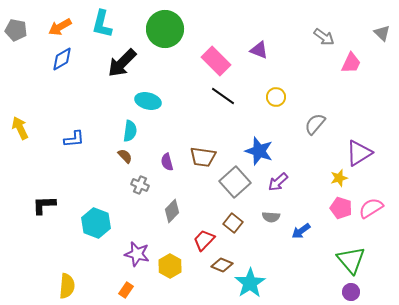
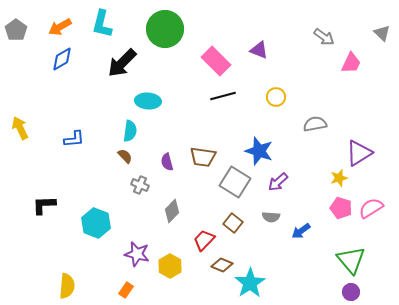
gray pentagon at (16, 30): rotated 25 degrees clockwise
black line at (223, 96): rotated 50 degrees counterclockwise
cyan ellipse at (148, 101): rotated 10 degrees counterclockwise
gray semicircle at (315, 124): rotated 40 degrees clockwise
gray square at (235, 182): rotated 16 degrees counterclockwise
